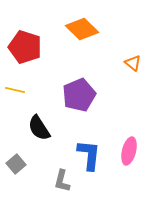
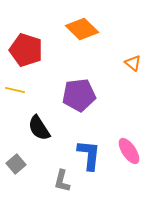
red pentagon: moved 1 px right, 3 px down
purple pentagon: rotated 16 degrees clockwise
pink ellipse: rotated 48 degrees counterclockwise
